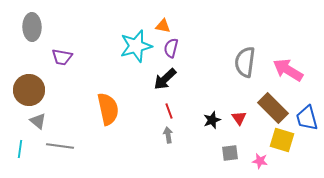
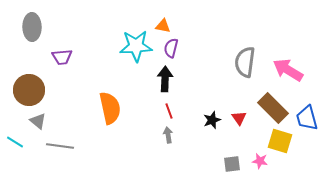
cyan star: rotated 12 degrees clockwise
purple trapezoid: rotated 15 degrees counterclockwise
black arrow: rotated 135 degrees clockwise
orange semicircle: moved 2 px right, 1 px up
yellow square: moved 2 px left, 1 px down
cyan line: moved 5 px left, 7 px up; rotated 66 degrees counterclockwise
gray square: moved 2 px right, 11 px down
